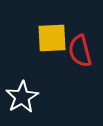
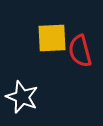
white star: rotated 20 degrees counterclockwise
